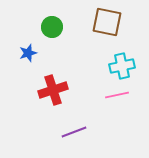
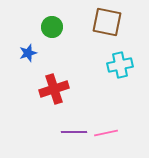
cyan cross: moved 2 px left, 1 px up
red cross: moved 1 px right, 1 px up
pink line: moved 11 px left, 38 px down
purple line: rotated 20 degrees clockwise
